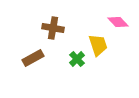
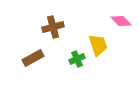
pink diamond: moved 3 px right, 1 px up
brown cross: moved 1 px up; rotated 25 degrees counterclockwise
green cross: rotated 21 degrees clockwise
